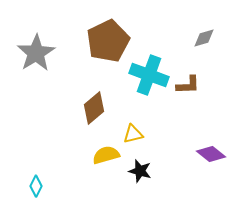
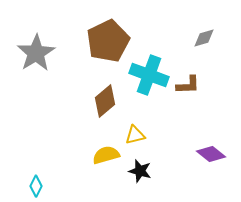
brown diamond: moved 11 px right, 7 px up
yellow triangle: moved 2 px right, 1 px down
